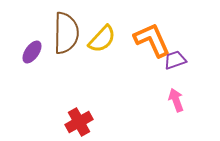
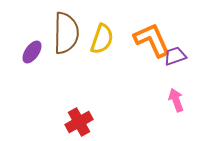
yellow semicircle: rotated 24 degrees counterclockwise
purple trapezoid: moved 4 px up
